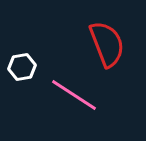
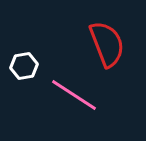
white hexagon: moved 2 px right, 1 px up
